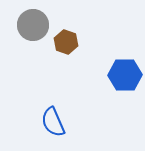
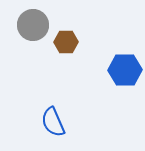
brown hexagon: rotated 20 degrees counterclockwise
blue hexagon: moved 5 px up
